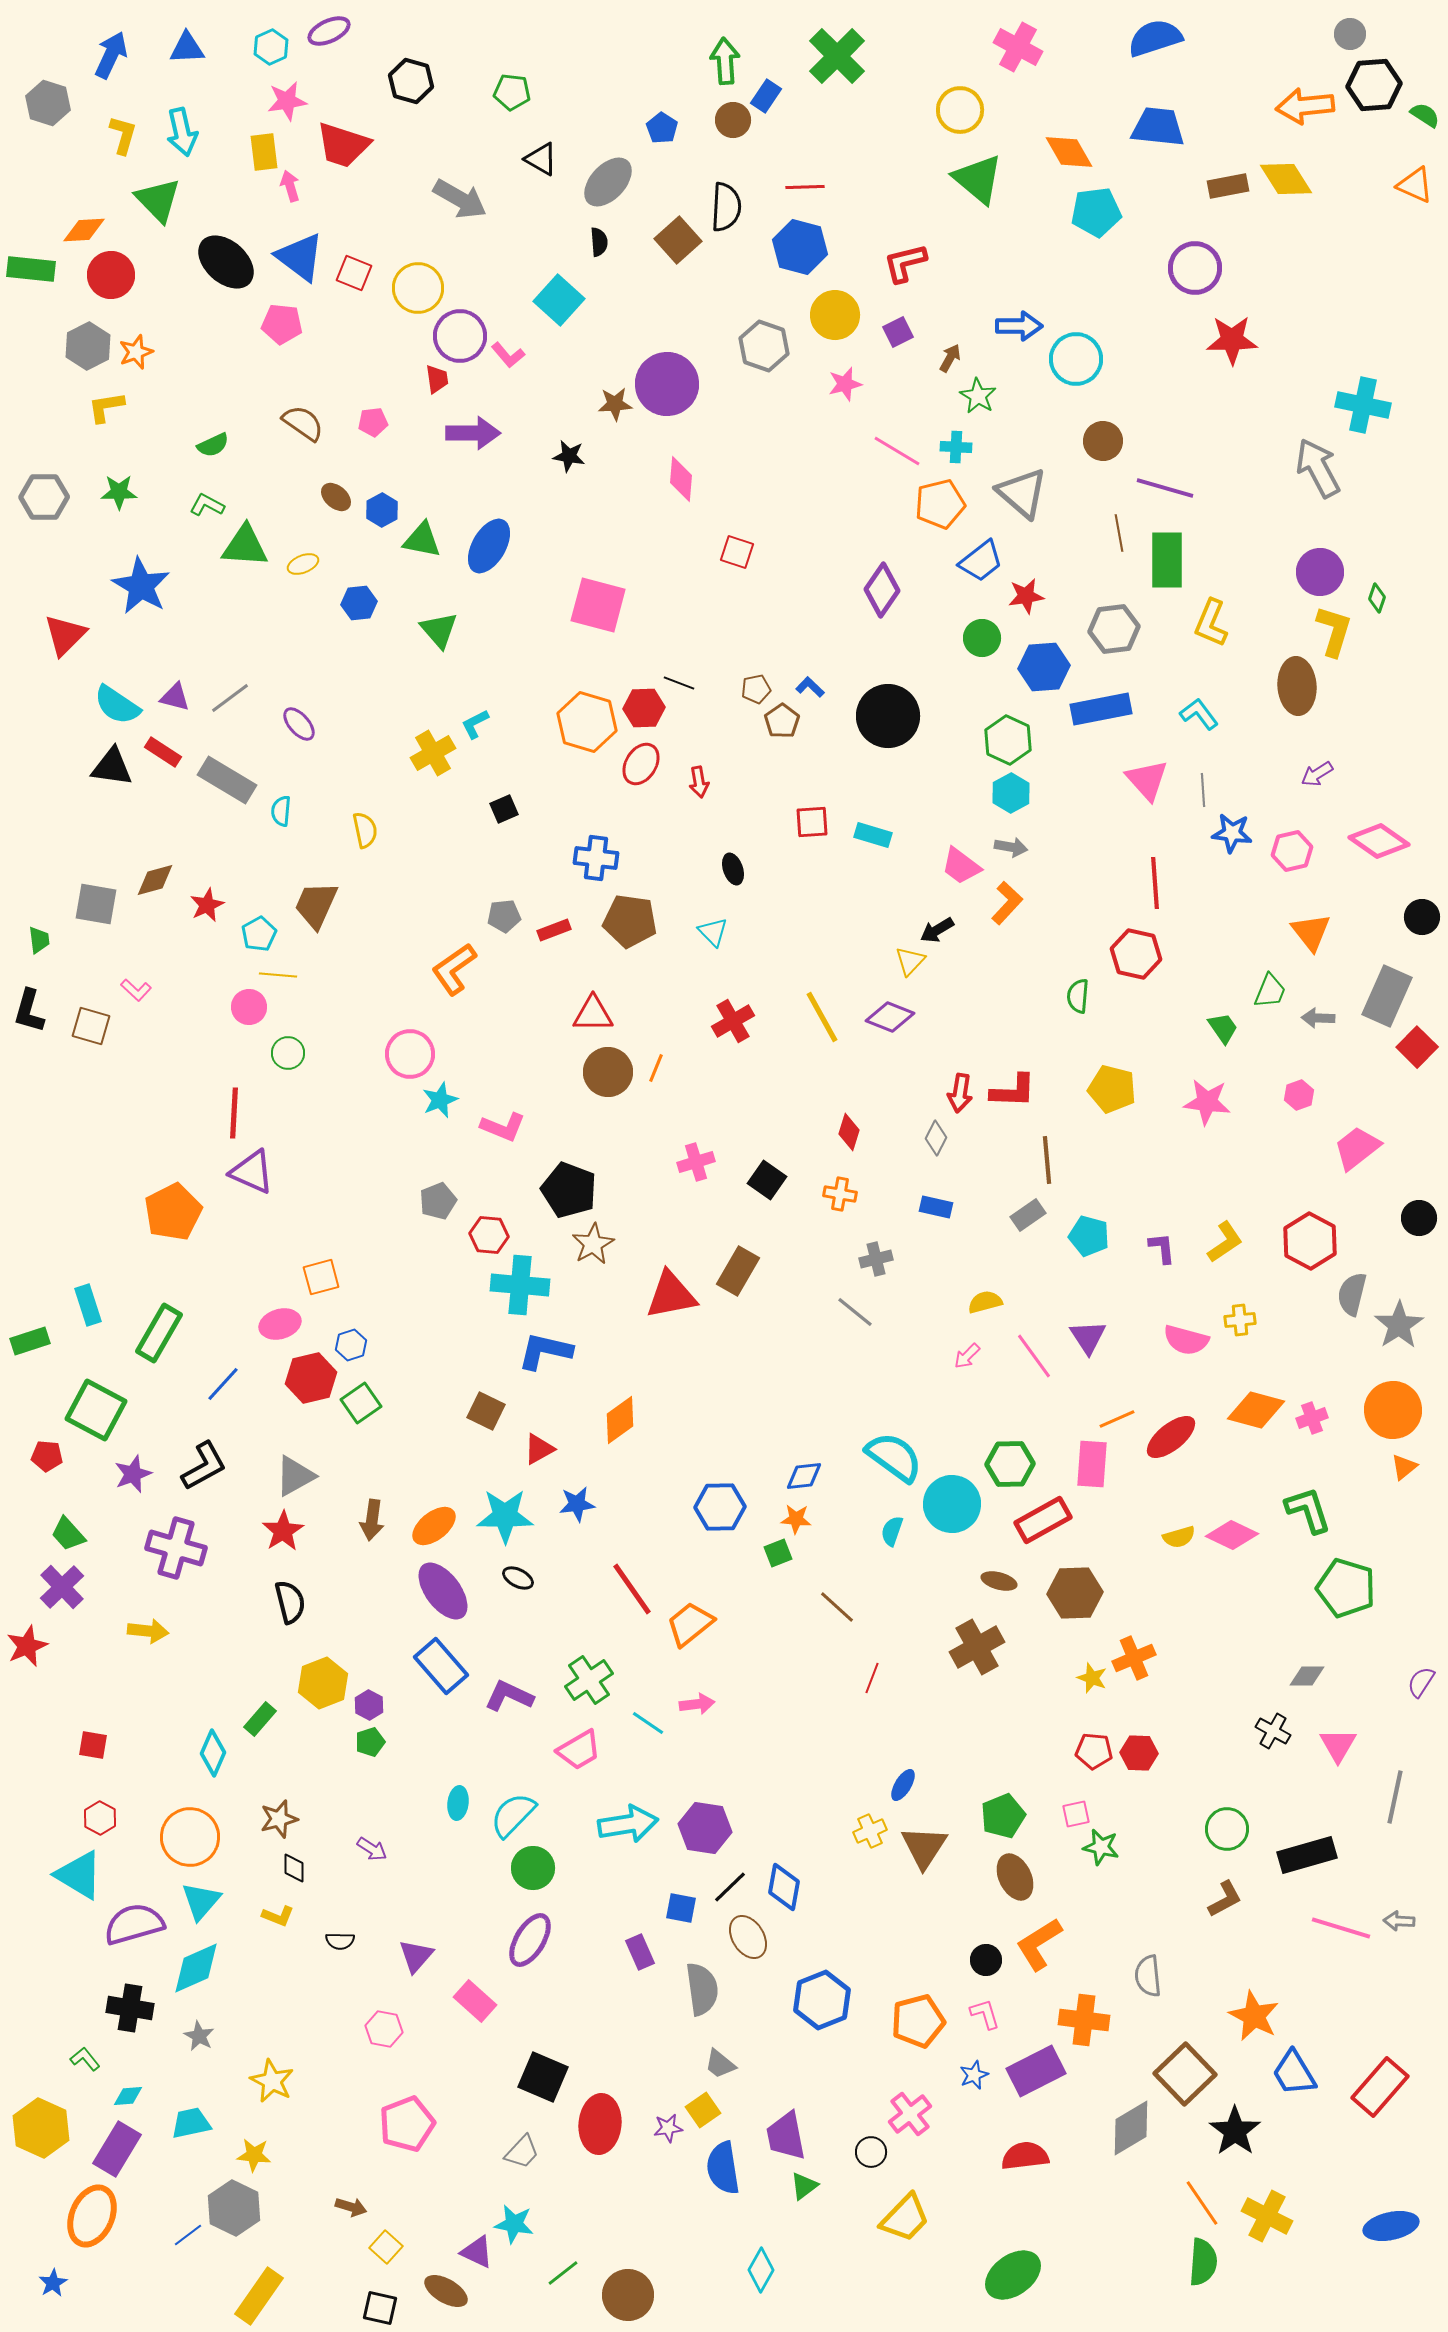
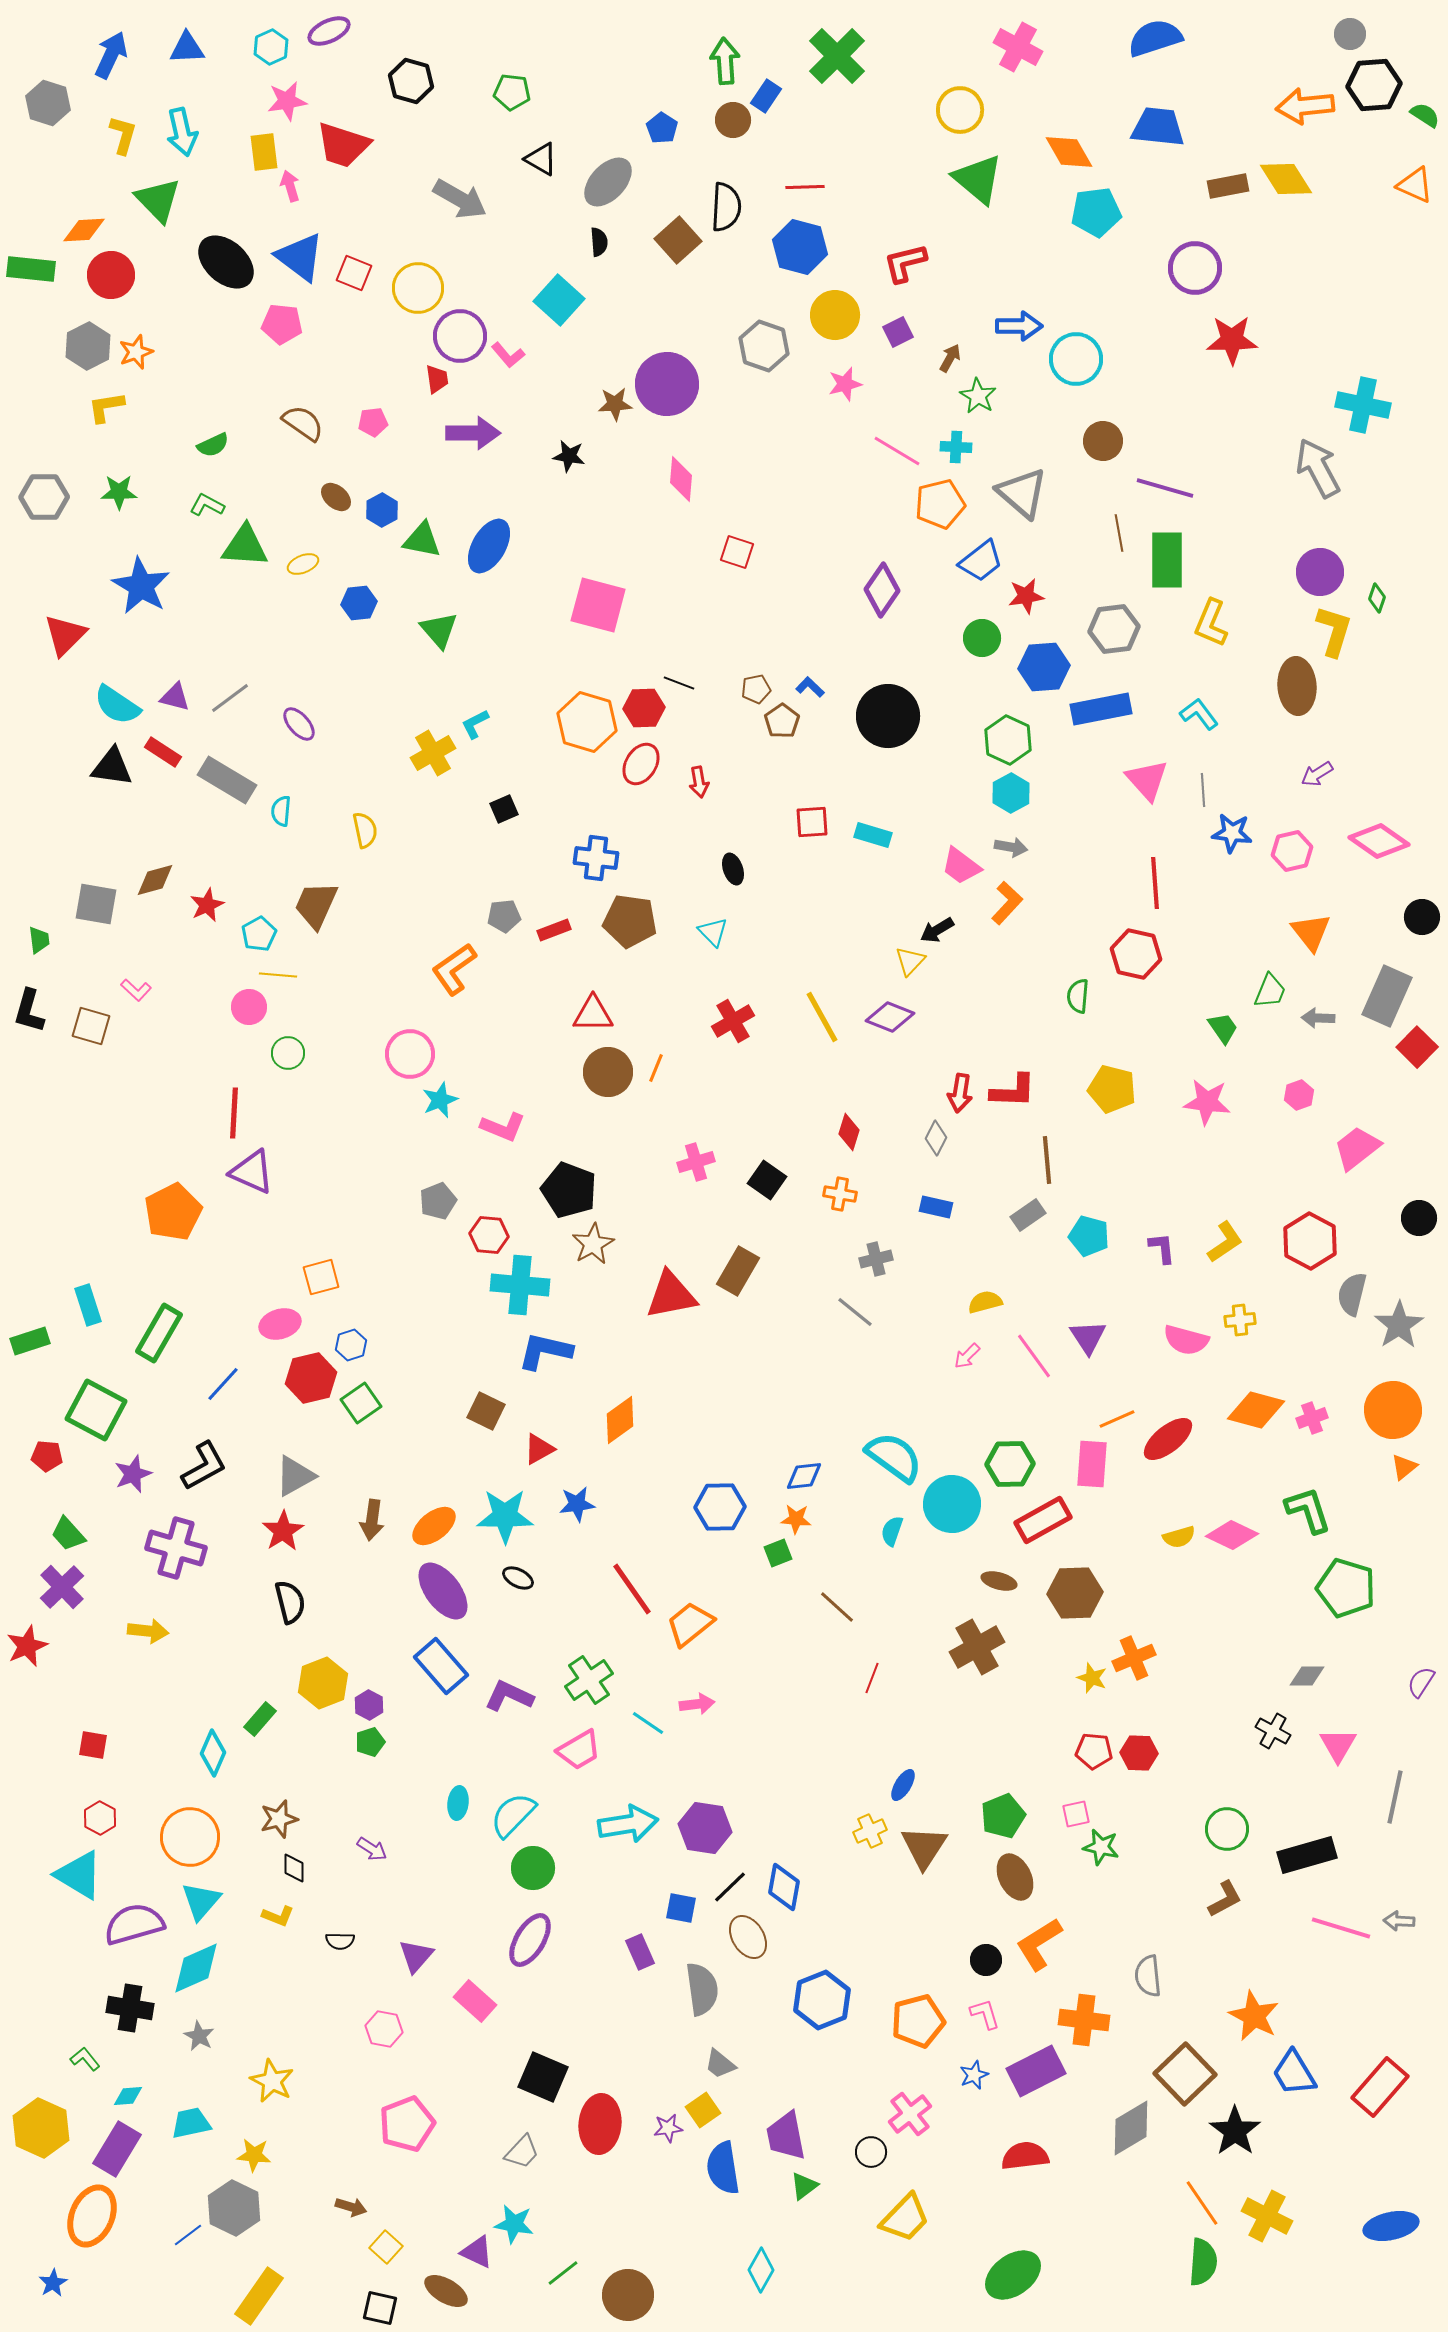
red ellipse at (1171, 1437): moved 3 px left, 2 px down
